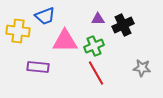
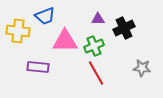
black cross: moved 1 px right, 3 px down
